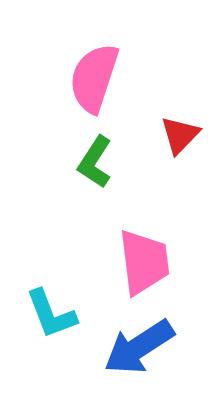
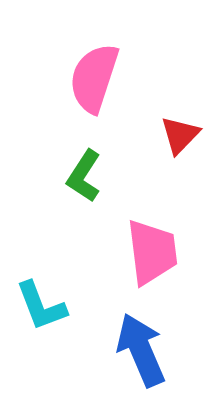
green L-shape: moved 11 px left, 14 px down
pink trapezoid: moved 8 px right, 10 px up
cyan L-shape: moved 10 px left, 8 px up
blue arrow: moved 2 px right, 3 px down; rotated 100 degrees clockwise
